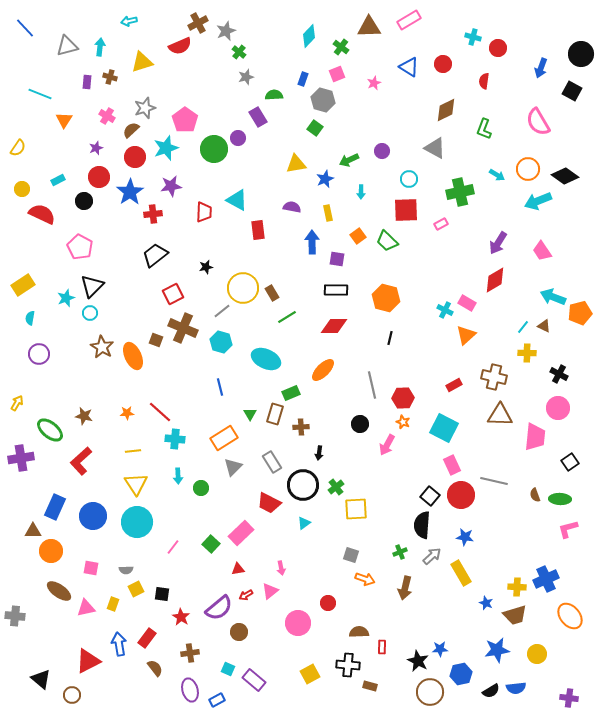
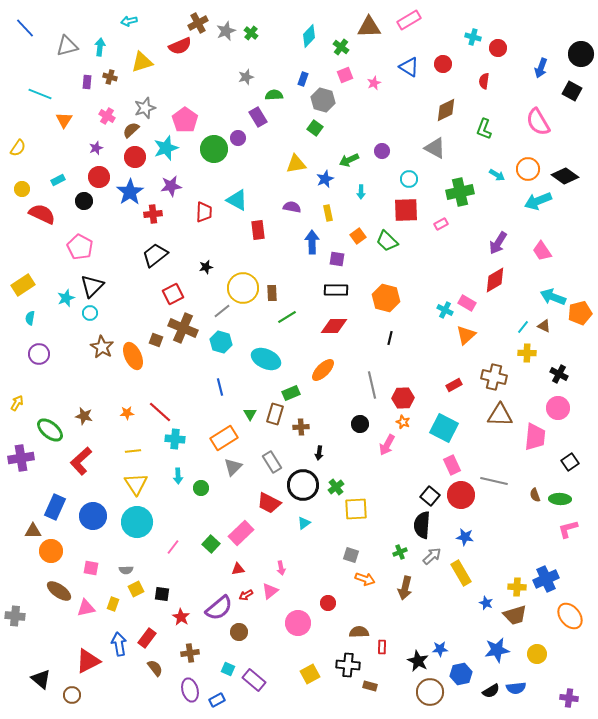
green cross at (239, 52): moved 12 px right, 19 px up
pink square at (337, 74): moved 8 px right, 1 px down
brown rectangle at (272, 293): rotated 28 degrees clockwise
